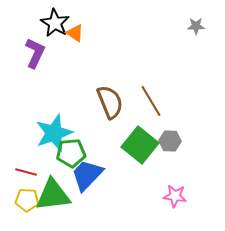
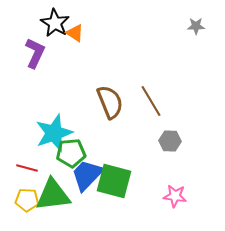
green square: moved 26 px left, 36 px down; rotated 24 degrees counterclockwise
red line: moved 1 px right, 4 px up
